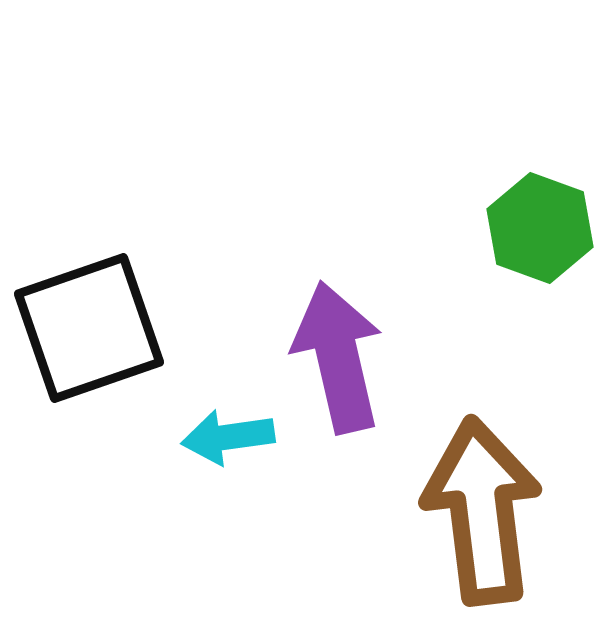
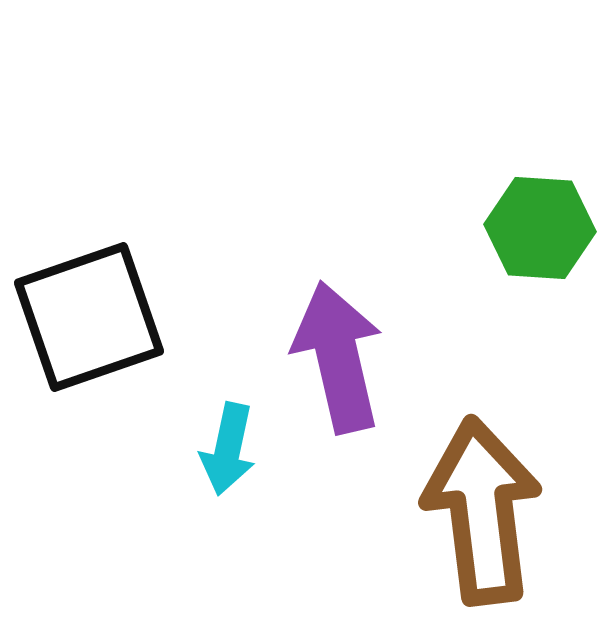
green hexagon: rotated 16 degrees counterclockwise
black square: moved 11 px up
cyan arrow: moved 12 px down; rotated 70 degrees counterclockwise
